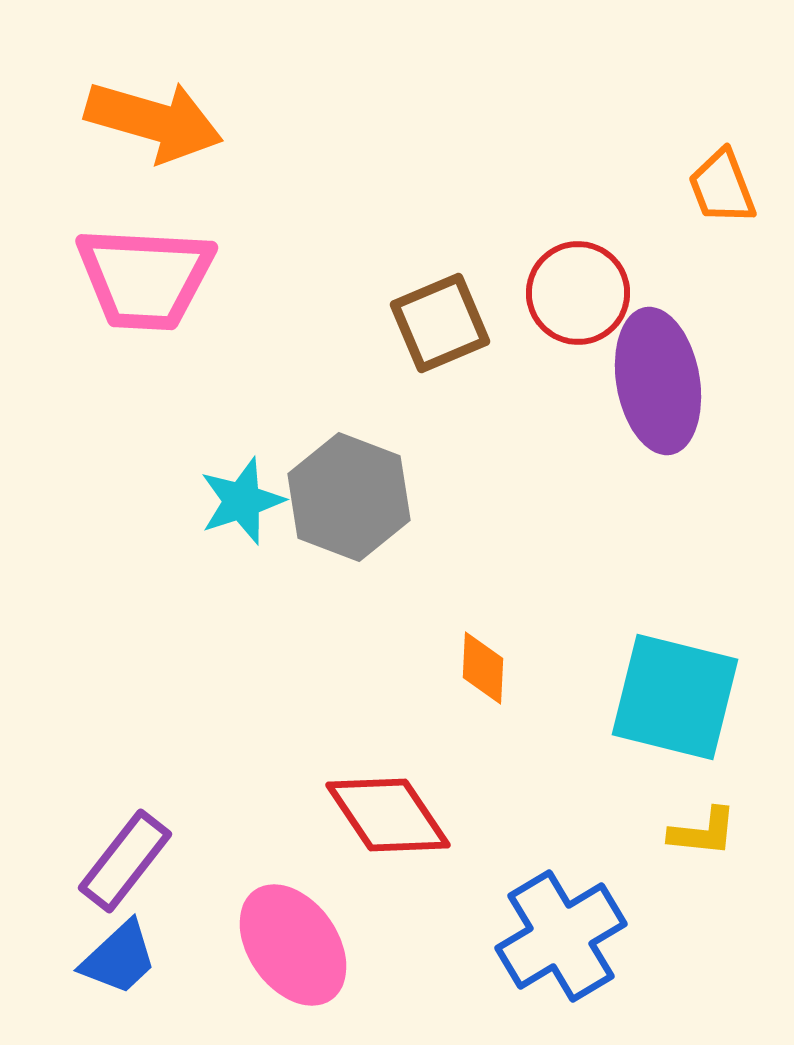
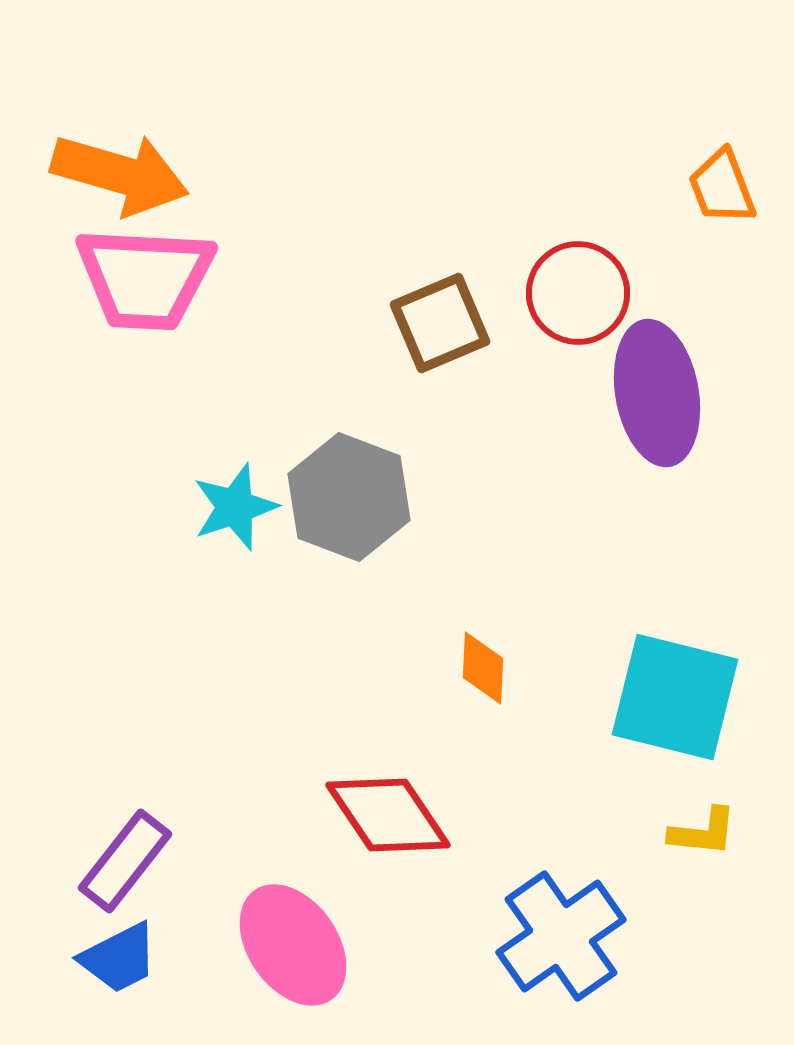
orange arrow: moved 34 px left, 53 px down
purple ellipse: moved 1 px left, 12 px down
cyan star: moved 7 px left, 6 px down
blue cross: rotated 4 degrees counterclockwise
blue trapezoid: rotated 16 degrees clockwise
